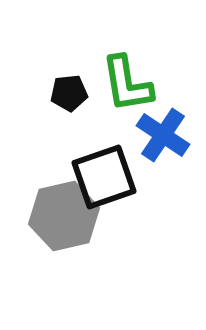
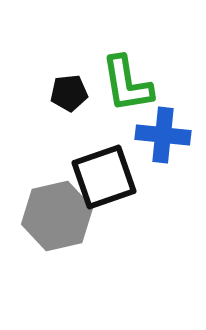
blue cross: rotated 28 degrees counterclockwise
gray hexagon: moved 7 px left
